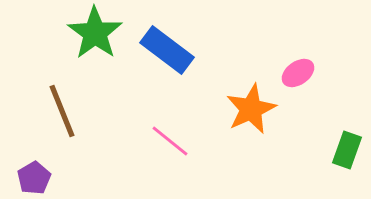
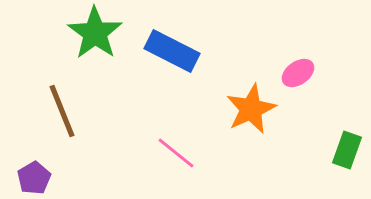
blue rectangle: moved 5 px right, 1 px down; rotated 10 degrees counterclockwise
pink line: moved 6 px right, 12 px down
